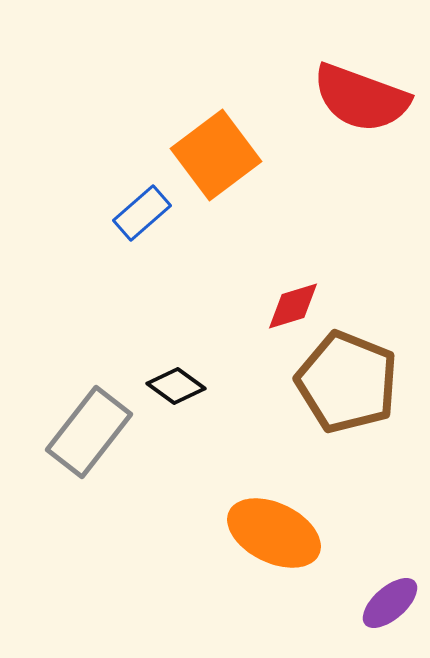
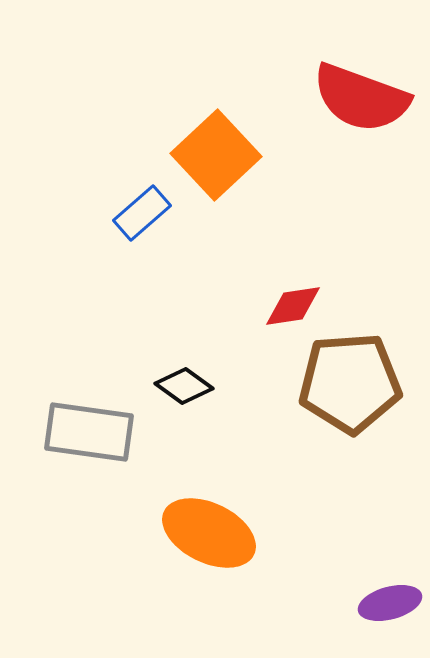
orange square: rotated 6 degrees counterclockwise
red diamond: rotated 8 degrees clockwise
brown pentagon: moved 3 px right, 1 px down; rotated 26 degrees counterclockwise
black diamond: moved 8 px right
gray rectangle: rotated 60 degrees clockwise
orange ellipse: moved 65 px left
purple ellipse: rotated 26 degrees clockwise
